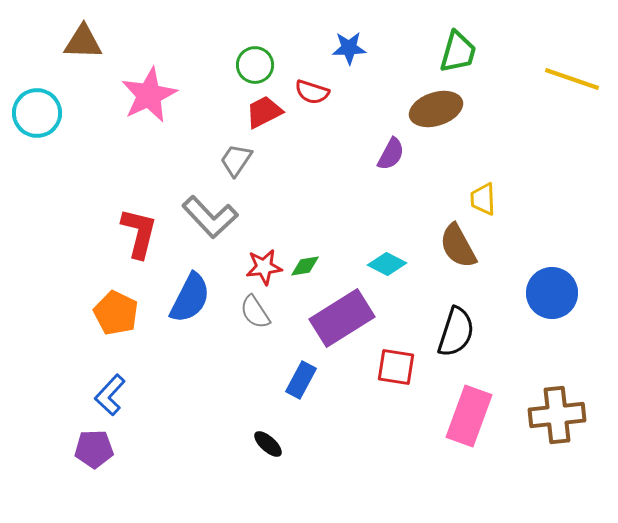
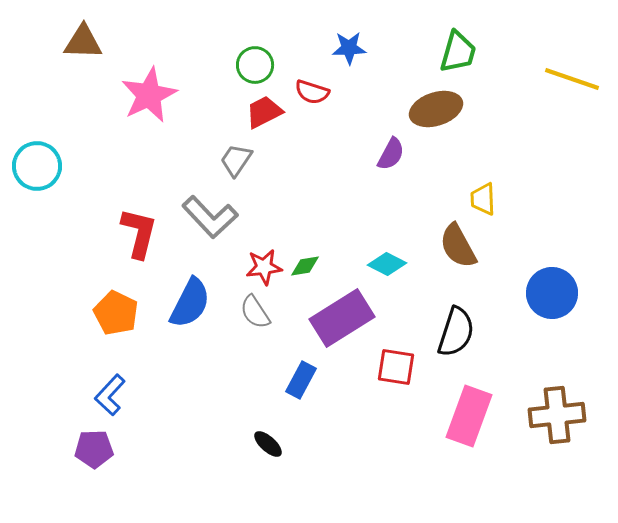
cyan circle: moved 53 px down
blue semicircle: moved 5 px down
